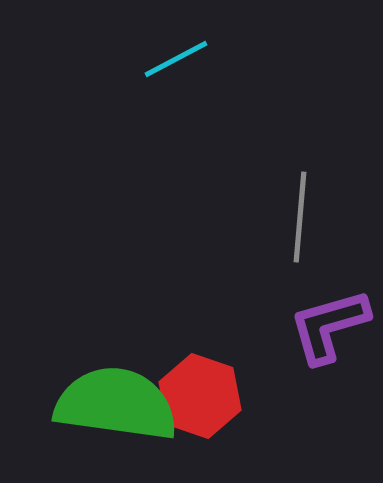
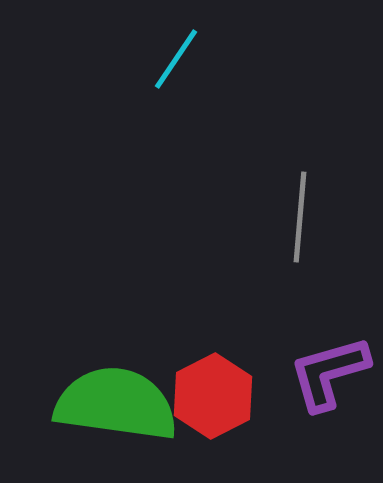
cyan line: rotated 28 degrees counterclockwise
purple L-shape: moved 47 px down
red hexagon: moved 13 px right; rotated 14 degrees clockwise
